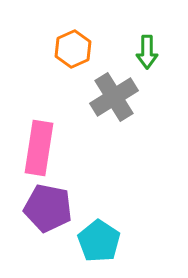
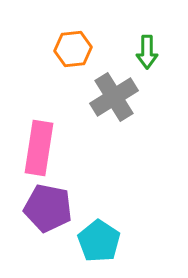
orange hexagon: rotated 18 degrees clockwise
